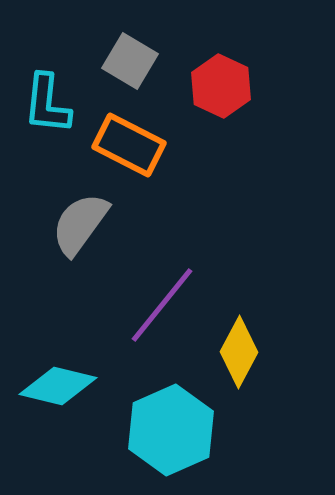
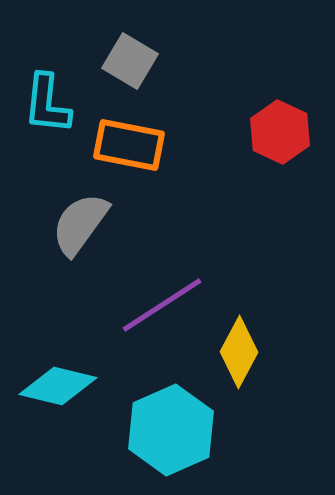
red hexagon: moved 59 px right, 46 px down
orange rectangle: rotated 16 degrees counterclockwise
purple line: rotated 18 degrees clockwise
